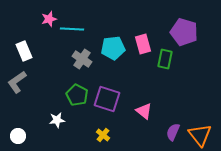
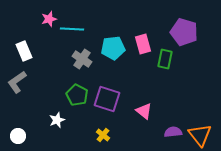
white star: rotated 14 degrees counterclockwise
purple semicircle: rotated 60 degrees clockwise
